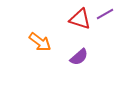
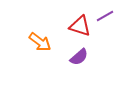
purple line: moved 2 px down
red triangle: moved 7 px down
